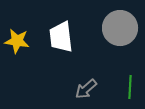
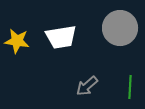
white trapezoid: rotated 92 degrees counterclockwise
gray arrow: moved 1 px right, 3 px up
